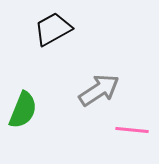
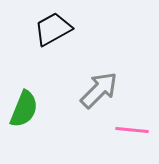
gray arrow: rotated 12 degrees counterclockwise
green semicircle: moved 1 px right, 1 px up
